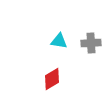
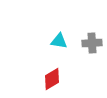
gray cross: moved 1 px right
